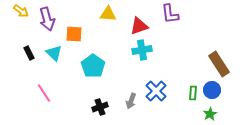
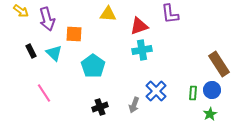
black rectangle: moved 2 px right, 2 px up
gray arrow: moved 3 px right, 4 px down
